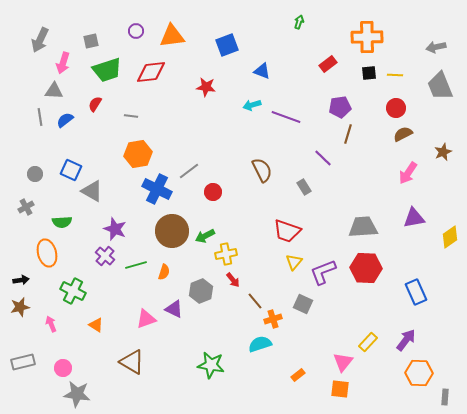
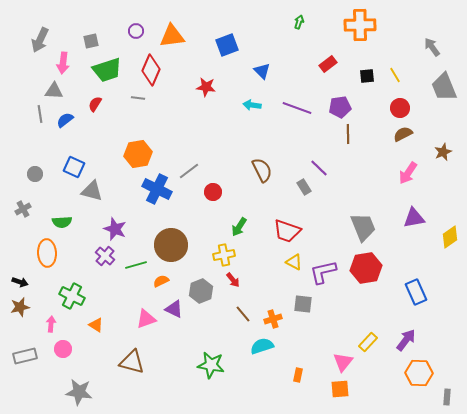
orange cross at (367, 37): moved 7 px left, 12 px up
gray arrow at (436, 47): moved 4 px left; rotated 66 degrees clockwise
pink arrow at (63, 63): rotated 10 degrees counterclockwise
blue triangle at (262, 71): rotated 24 degrees clockwise
red diamond at (151, 72): moved 2 px up; rotated 60 degrees counterclockwise
black square at (369, 73): moved 2 px left, 3 px down
yellow line at (395, 75): rotated 56 degrees clockwise
gray trapezoid at (440, 86): moved 4 px right, 1 px down
cyan arrow at (252, 105): rotated 24 degrees clockwise
red circle at (396, 108): moved 4 px right
gray line at (131, 116): moved 7 px right, 18 px up
gray line at (40, 117): moved 3 px up
purple line at (286, 117): moved 11 px right, 9 px up
brown line at (348, 134): rotated 18 degrees counterclockwise
purple line at (323, 158): moved 4 px left, 10 px down
blue square at (71, 170): moved 3 px right, 3 px up
gray triangle at (92, 191): rotated 15 degrees counterclockwise
gray cross at (26, 207): moved 3 px left, 2 px down
gray trapezoid at (363, 227): rotated 72 degrees clockwise
brown circle at (172, 231): moved 1 px left, 14 px down
green arrow at (205, 236): moved 34 px right, 9 px up; rotated 30 degrees counterclockwise
orange ellipse at (47, 253): rotated 12 degrees clockwise
yellow cross at (226, 254): moved 2 px left, 1 px down
yellow triangle at (294, 262): rotated 42 degrees counterclockwise
red hexagon at (366, 268): rotated 12 degrees counterclockwise
orange semicircle at (164, 272): moved 3 px left, 9 px down; rotated 133 degrees counterclockwise
purple L-shape at (323, 272): rotated 8 degrees clockwise
black arrow at (21, 280): moved 1 px left, 2 px down; rotated 28 degrees clockwise
green cross at (73, 291): moved 1 px left, 5 px down
brown line at (255, 301): moved 12 px left, 13 px down
gray square at (303, 304): rotated 18 degrees counterclockwise
pink arrow at (51, 324): rotated 28 degrees clockwise
cyan semicircle at (260, 344): moved 2 px right, 2 px down
gray rectangle at (23, 362): moved 2 px right, 6 px up
brown triangle at (132, 362): rotated 16 degrees counterclockwise
pink circle at (63, 368): moved 19 px up
orange rectangle at (298, 375): rotated 40 degrees counterclockwise
orange square at (340, 389): rotated 12 degrees counterclockwise
gray star at (77, 394): moved 2 px right, 2 px up
gray rectangle at (445, 397): moved 2 px right
